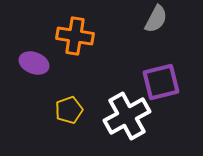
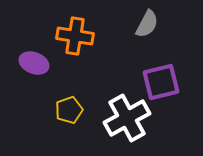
gray semicircle: moved 9 px left, 5 px down
white cross: moved 2 px down
